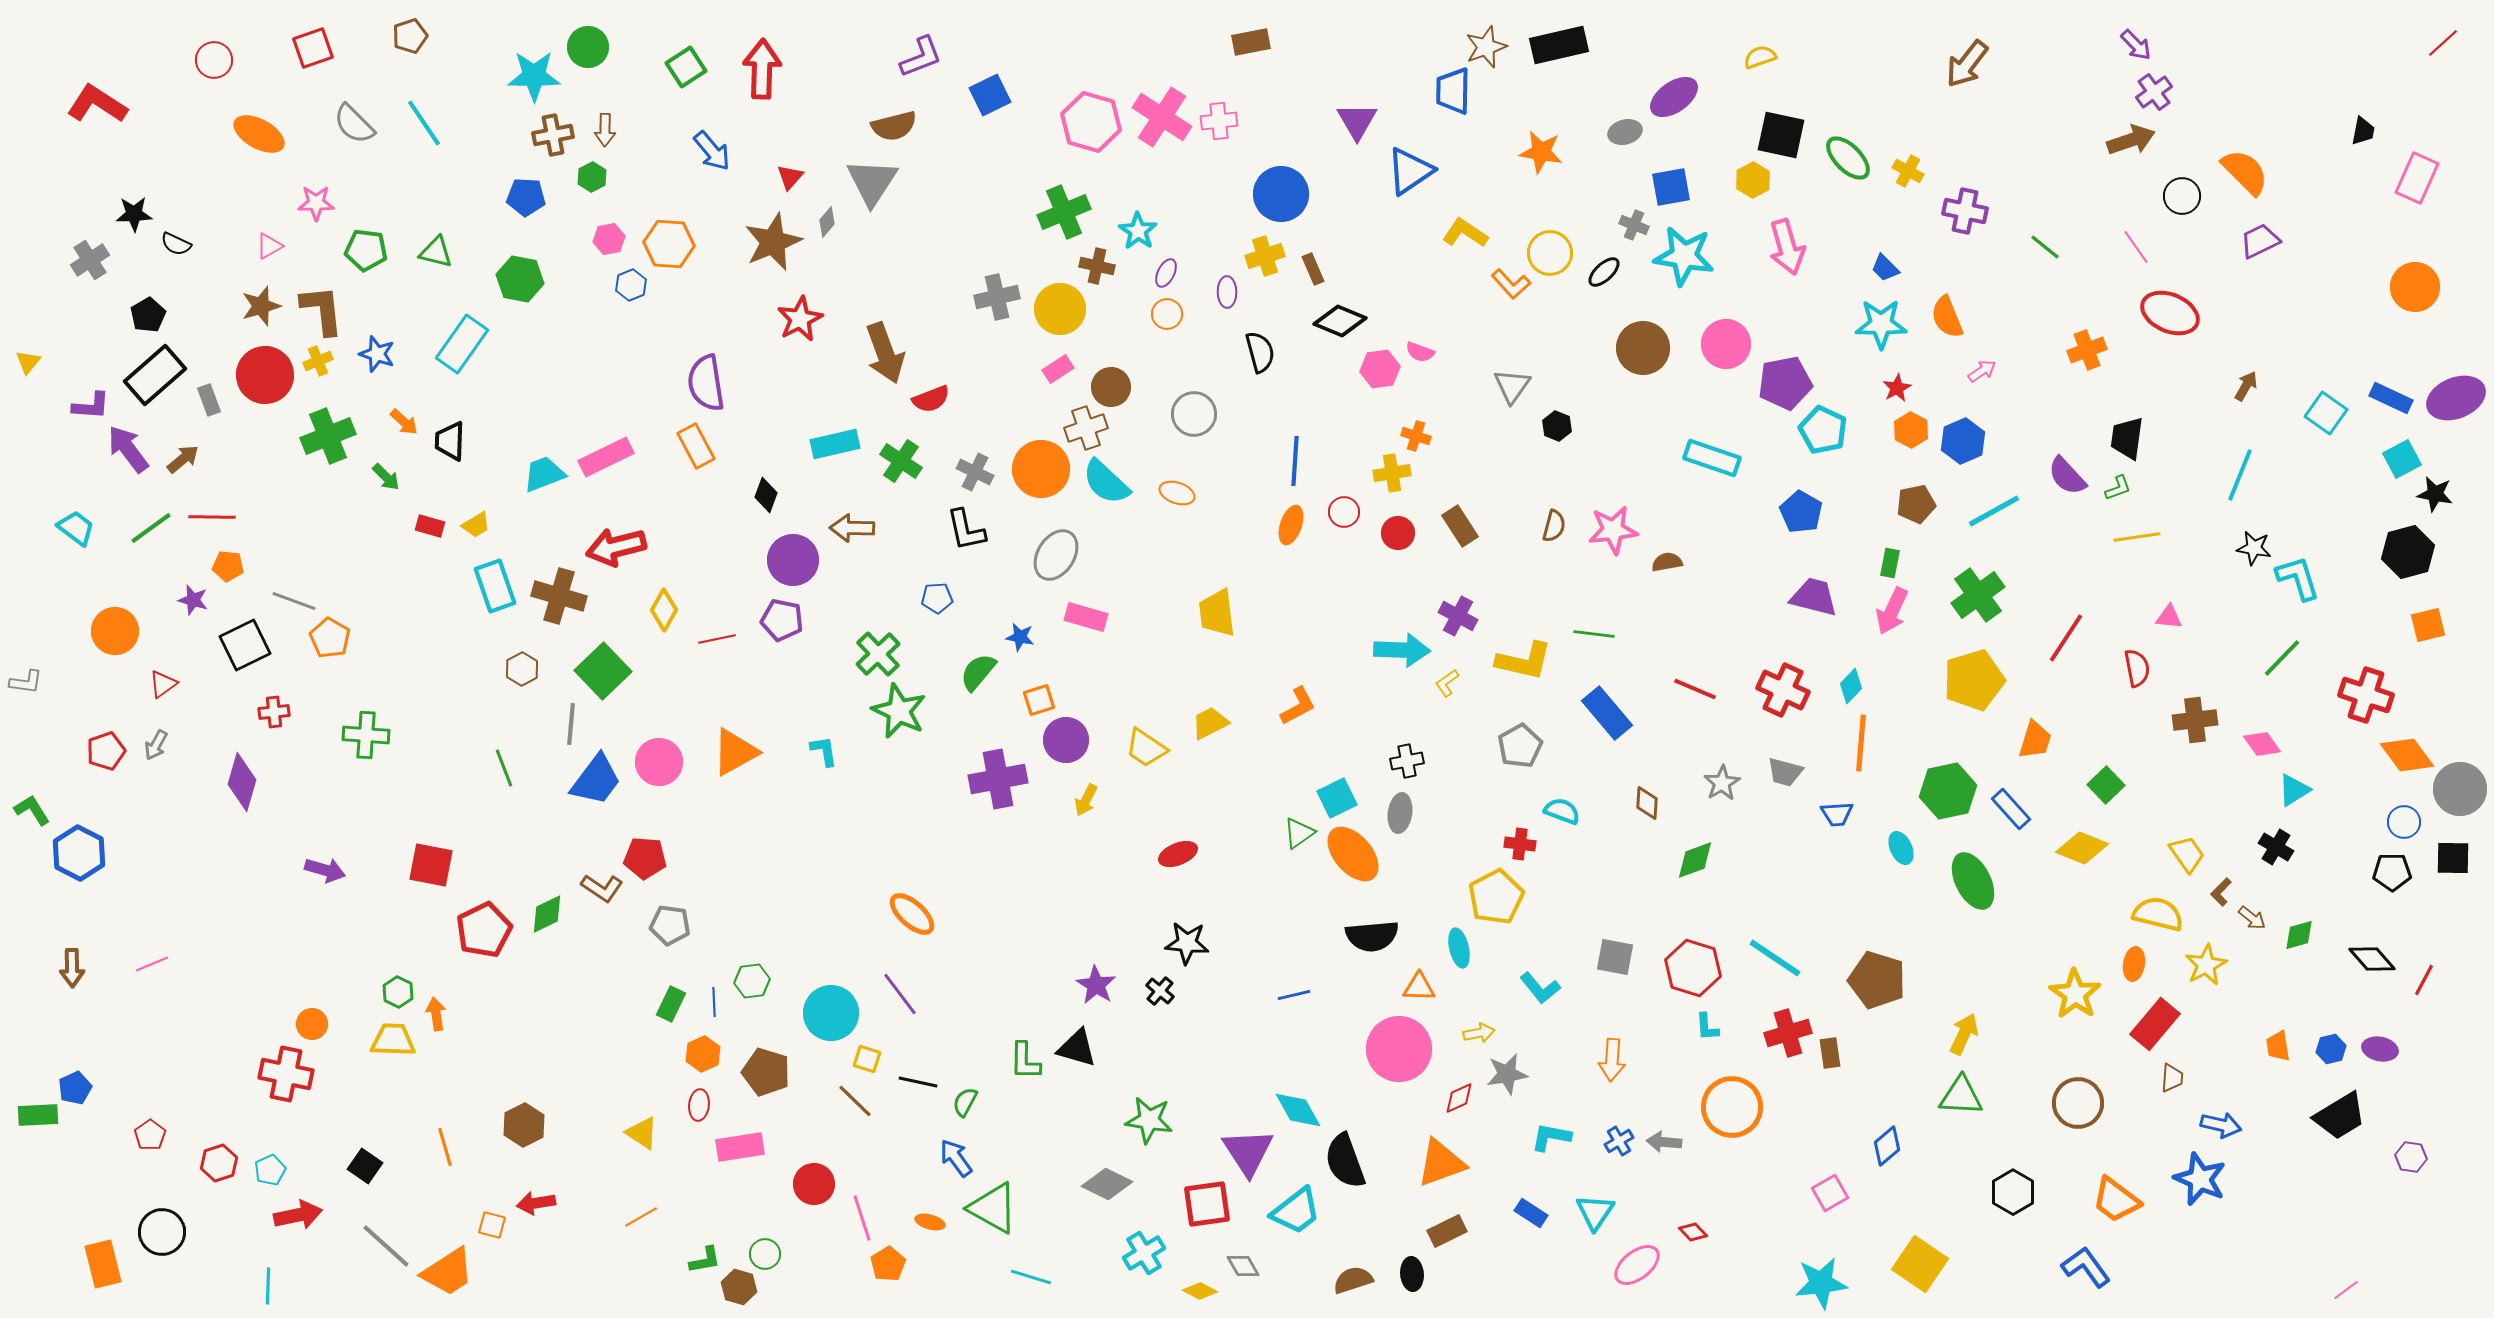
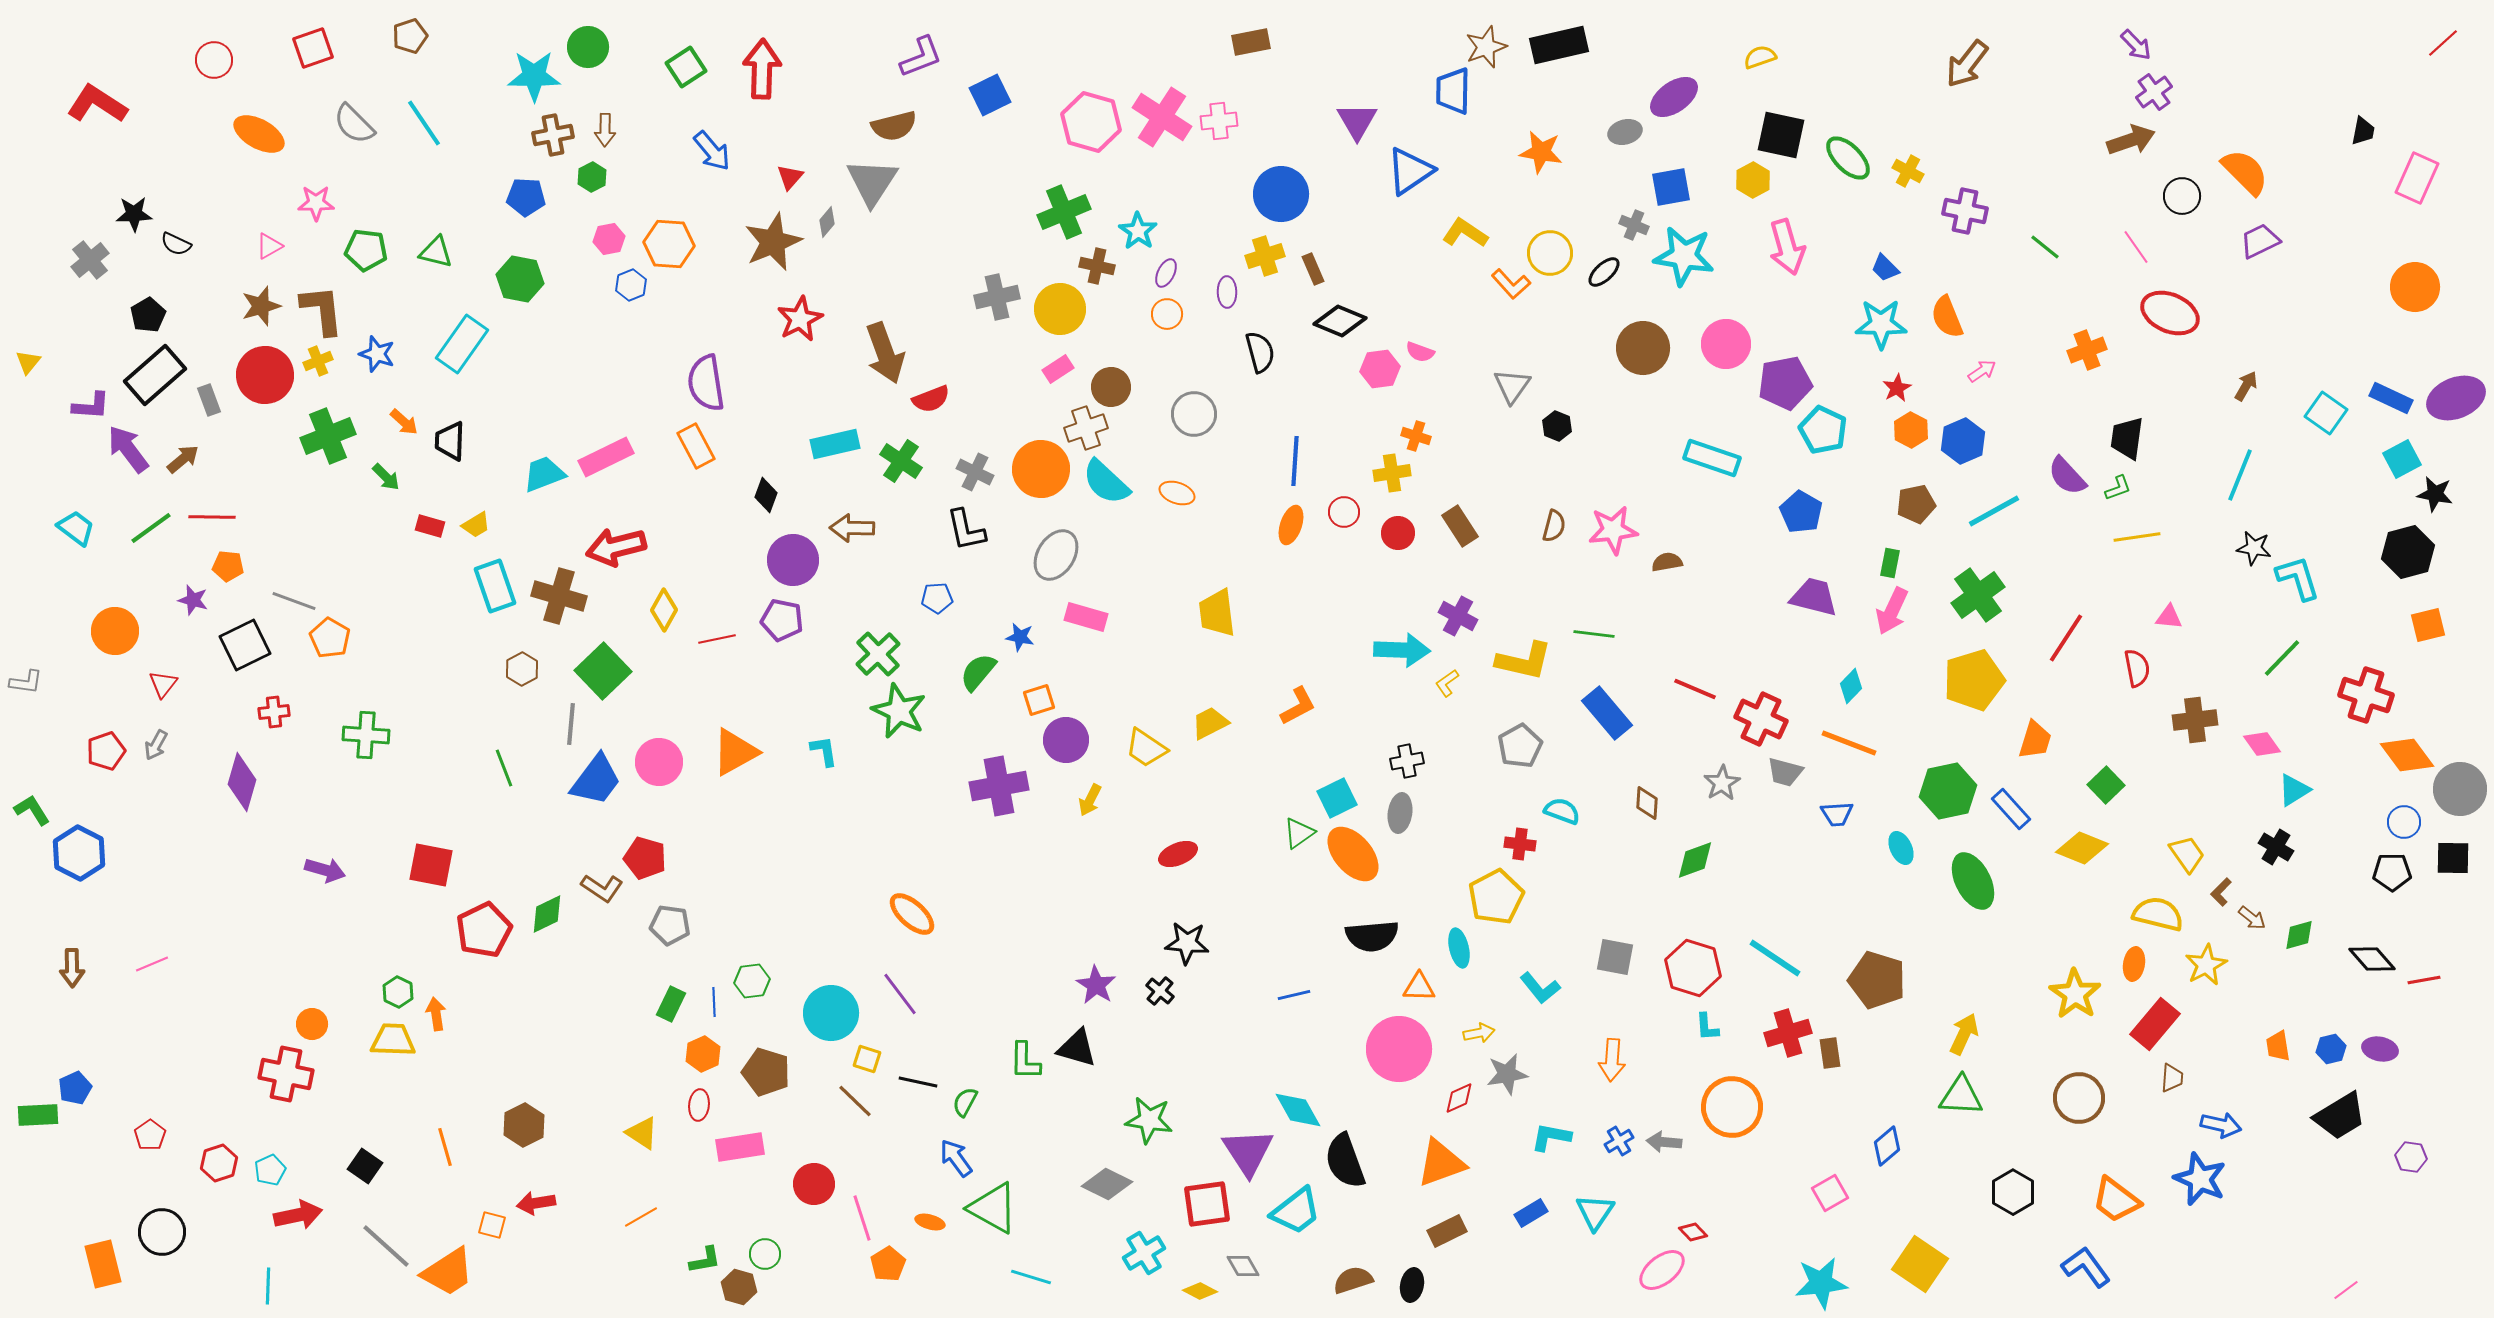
gray cross at (90, 260): rotated 6 degrees counterclockwise
red triangle at (163, 684): rotated 16 degrees counterclockwise
red cross at (1783, 690): moved 22 px left, 29 px down
orange line at (1861, 743): moved 12 px left; rotated 74 degrees counterclockwise
purple cross at (998, 779): moved 1 px right, 7 px down
yellow arrow at (1086, 800): moved 4 px right
red pentagon at (645, 858): rotated 12 degrees clockwise
red line at (2424, 980): rotated 52 degrees clockwise
brown circle at (2078, 1103): moved 1 px right, 5 px up
blue rectangle at (1531, 1213): rotated 64 degrees counterclockwise
pink ellipse at (1637, 1265): moved 25 px right, 5 px down
black ellipse at (1412, 1274): moved 11 px down; rotated 16 degrees clockwise
